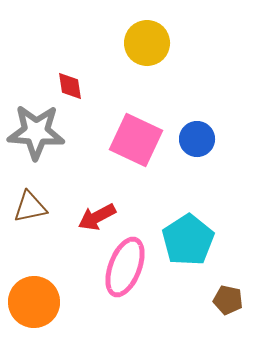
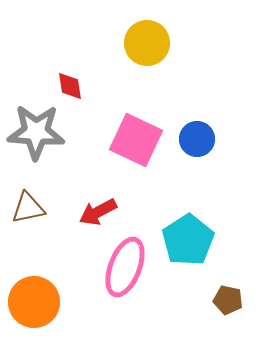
brown triangle: moved 2 px left, 1 px down
red arrow: moved 1 px right, 5 px up
